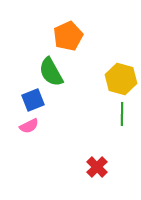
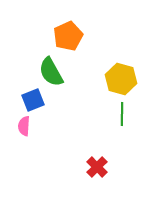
pink semicircle: moved 5 px left; rotated 120 degrees clockwise
